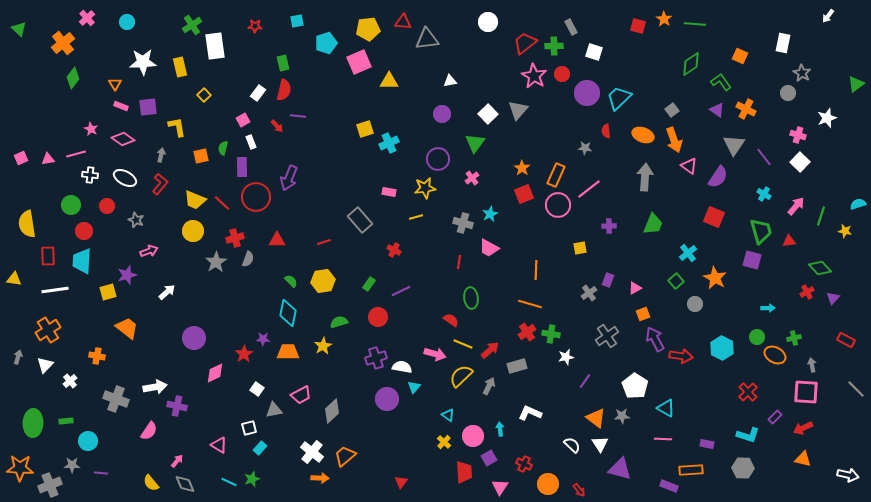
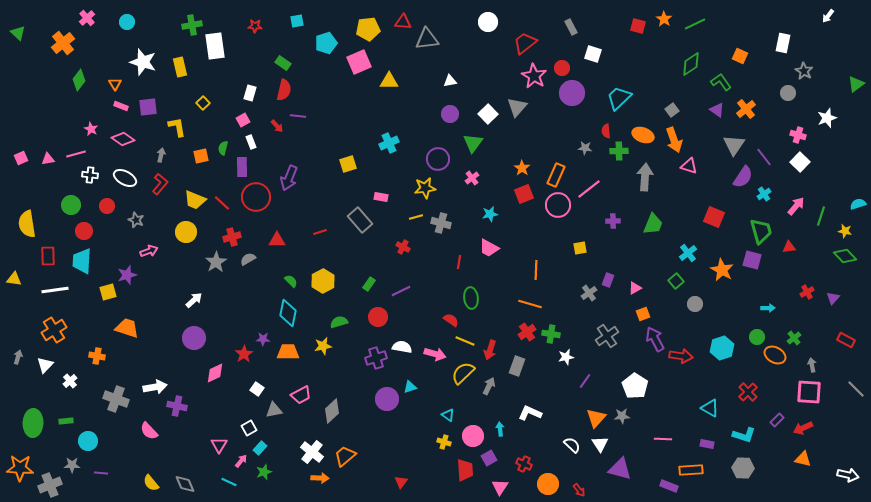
green line at (695, 24): rotated 30 degrees counterclockwise
green cross at (192, 25): rotated 24 degrees clockwise
green triangle at (19, 29): moved 1 px left, 4 px down
green cross at (554, 46): moved 65 px right, 105 px down
white square at (594, 52): moved 1 px left, 2 px down
white star at (143, 62): rotated 20 degrees clockwise
green rectangle at (283, 63): rotated 42 degrees counterclockwise
gray star at (802, 73): moved 2 px right, 2 px up
red circle at (562, 74): moved 6 px up
green diamond at (73, 78): moved 6 px right, 2 px down
white rectangle at (258, 93): moved 8 px left; rotated 21 degrees counterclockwise
purple circle at (587, 93): moved 15 px left
yellow square at (204, 95): moved 1 px left, 8 px down
orange cross at (746, 109): rotated 24 degrees clockwise
gray triangle at (518, 110): moved 1 px left, 3 px up
purple circle at (442, 114): moved 8 px right
yellow square at (365, 129): moved 17 px left, 35 px down
green triangle at (475, 143): moved 2 px left
pink triangle at (689, 166): rotated 18 degrees counterclockwise
purple semicircle at (718, 177): moved 25 px right
pink rectangle at (389, 192): moved 8 px left, 5 px down
cyan cross at (764, 194): rotated 24 degrees clockwise
cyan star at (490, 214): rotated 14 degrees clockwise
gray cross at (463, 223): moved 22 px left
purple cross at (609, 226): moved 4 px right, 5 px up
yellow circle at (193, 231): moved 7 px left, 1 px down
red cross at (235, 238): moved 3 px left, 1 px up
red triangle at (789, 241): moved 6 px down
red line at (324, 242): moved 4 px left, 10 px up
red cross at (394, 250): moved 9 px right, 3 px up
gray semicircle at (248, 259): rotated 140 degrees counterclockwise
green diamond at (820, 268): moved 25 px right, 12 px up
orange star at (715, 278): moved 7 px right, 8 px up
yellow hexagon at (323, 281): rotated 20 degrees counterclockwise
white arrow at (167, 292): moved 27 px right, 8 px down
orange trapezoid at (127, 328): rotated 20 degrees counterclockwise
orange cross at (48, 330): moved 6 px right
green cross at (794, 338): rotated 24 degrees counterclockwise
yellow line at (463, 344): moved 2 px right, 3 px up
yellow star at (323, 346): rotated 18 degrees clockwise
cyan hexagon at (722, 348): rotated 15 degrees clockwise
red arrow at (490, 350): rotated 150 degrees clockwise
gray rectangle at (517, 366): rotated 54 degrees counterclockwise
white semicircle at (402, 367): moved 20 px up
yellow semicircle at (461, 376): moved 2 px right, 3 px up
cyan triangle at (414, 387): moved 4 px left; rotated 32 degrees clockwise
pink square at (806, 392): moved 3 px right
cyan triangle at (666, 408): moved 44 px right
purple rectangle at (775, 417): moved 2 px right, 3 px down
orange triangle at (596, 418): rotated 35 degrees clockwise
white square at (249, 428): rotated 14 degrees counterclockwise
pink semicircle at (149, 431): rotated 102 degrees clockwise
cyan L-shape at (748, 435): moved 4 px left
yellow cross at (444, 442): rotated 24 degrees counterclockwise
pink triangle at (219, 445): rotated 30 degrees clockwise
pink arrow at (177, 461): moved 64 px right
red trapezoid at (464, 472): moved 1 px right, 2 px up
green star at (252, 479): moved 12 px right, 7 px up
